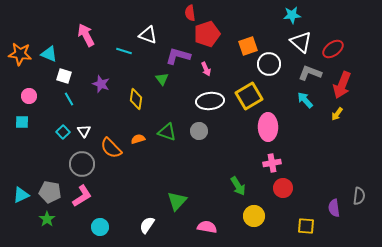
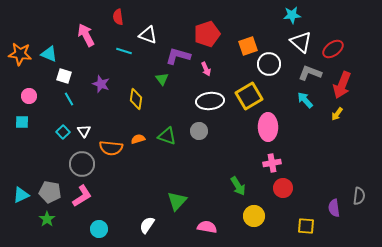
red semicircle at (190, 13): moved 72 px left, 4 px down
green triangle at (167, 132): moved 4 px down
orange semicircle at (111, 148): rotated 40 degrees counterclockwise
cyan circle at (100, 227): moved 1 px left, 2 px down
